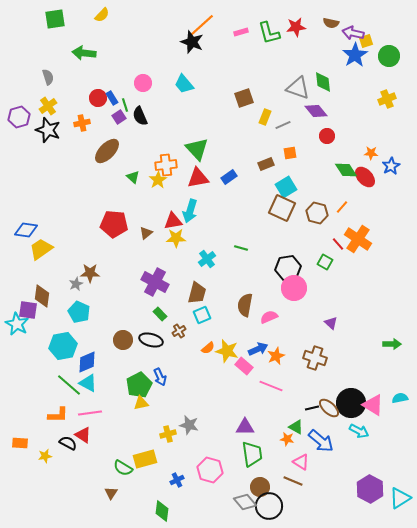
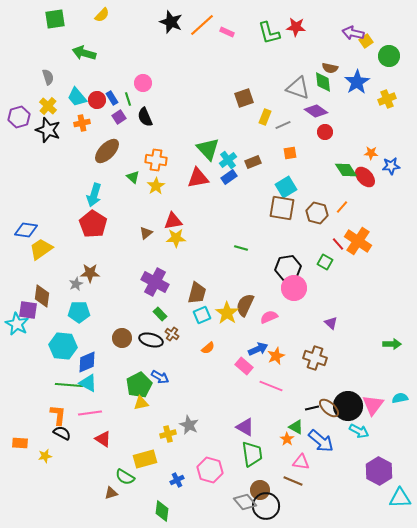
brown semicircle at (331, 23): moved 1 px left, 45 px down
red star at (296, 27): rotated 12 degrees clockwise
pink rectangle at (241, 32): moved 14 px left; rotated 40 degrees clockwise
yellow square at (366, 41): rotated 16 degrees counterclockwise
black star at (192, 42): moved 21 px left, 20 px up
green arrow at (84, 53): rotated 10 degrees clockwise
blue star at (355, 55): moved 2 px right, 27 px down
cyan trapezoid at (184, 84): moved 107 px left, 13 px down
red circle at (98, 98): moved 1 px left, 2 px down
green line at (125, 105): moved 3 px right, 6 px up
yellow cross at (48, 106): rotated 12 degrees counterclockwise
purple diamond at (316, 111): rotated 15 degrees counterclockwise
black semicircle at (140, 116): moved 5 px right, 1 px down
red circle at (327, 136): moved 2 px left, 4 px up
green triangle at (197, 149): moved 11 px right
brown rectangle at (266, 164): moved 13 px left, 2 px up
orange cross at (166, 165): moved 10 px left, 5 px up; rotated 15 degrees clockwise
blue star at (391, 166): rotated 24 degrees clockwise
yellow star at (158, 180): moved 2 px left, 6 px down
brown square at (282, 208): rotated 16 degrees counterclockwise
cyan arrow at (190, 211): moved 96 px left, 16 px up
red pentagon at (114, 224): moved 21 px left; rotated 28 degrees clockwise
orange cross at (358, 239): moved 2 px down
cyan cross at (207, 259): moved 21 px right, 99 px up
brown semicircle at (245, 305): rotated 15 degrees clockwise
cyan pentagon at (79, 312): rotated 25 degrees counterclockwise
brown cross at (179, 331): moved 7 px left, 3 px down; rotated 24 degrees counterclockwise
brown circle at (123, 340): moved 1 px left, 2 px up
cyan hexagon at (63, 346): rotated 16 degrees clockwise
yellow star at (227, 351): moved 38 px up; rotated 20 degrees clockwise
blue arrow at (160, 377): rotated 36 degrees counterclockwise
green line at (69, 385): rotated 36 degrees counterclockwise
black circle at (351, 403): moved 3 px left, 3 px down
pink triangle at (373, 405): rotated 35 degrees clockwise
orange L-shape at (58, 415): rotated 85 degrees counterclockwise
gray star at (189, 425): rotated 12 degrees clockwise
purple triangle at (245, 427): rotated 30 degrees clockwise
red triangle at (83, 435): moved 20 px right, 4 px down
orange star at (287, 439): rotated 24 degrees clockwise
black semicircle at (68, 443): moved 6 px left, 10 px up
pink triangle at (301, 462): rotated 24 degrees counterclockwise
green semicircle at (123, 468): moved 2 px right, 9 px down
brown circle at (260, 487): moved 3 px down
purple hexagon at (370, 489): moved 9 px right, 18 px up
brown triangle at (111, 493): rotated 40 degrees clockwise
cyan triangle at (400, 498): rotated 30 degrees clockwise
black circle at (269, 506): moved 3 px left
